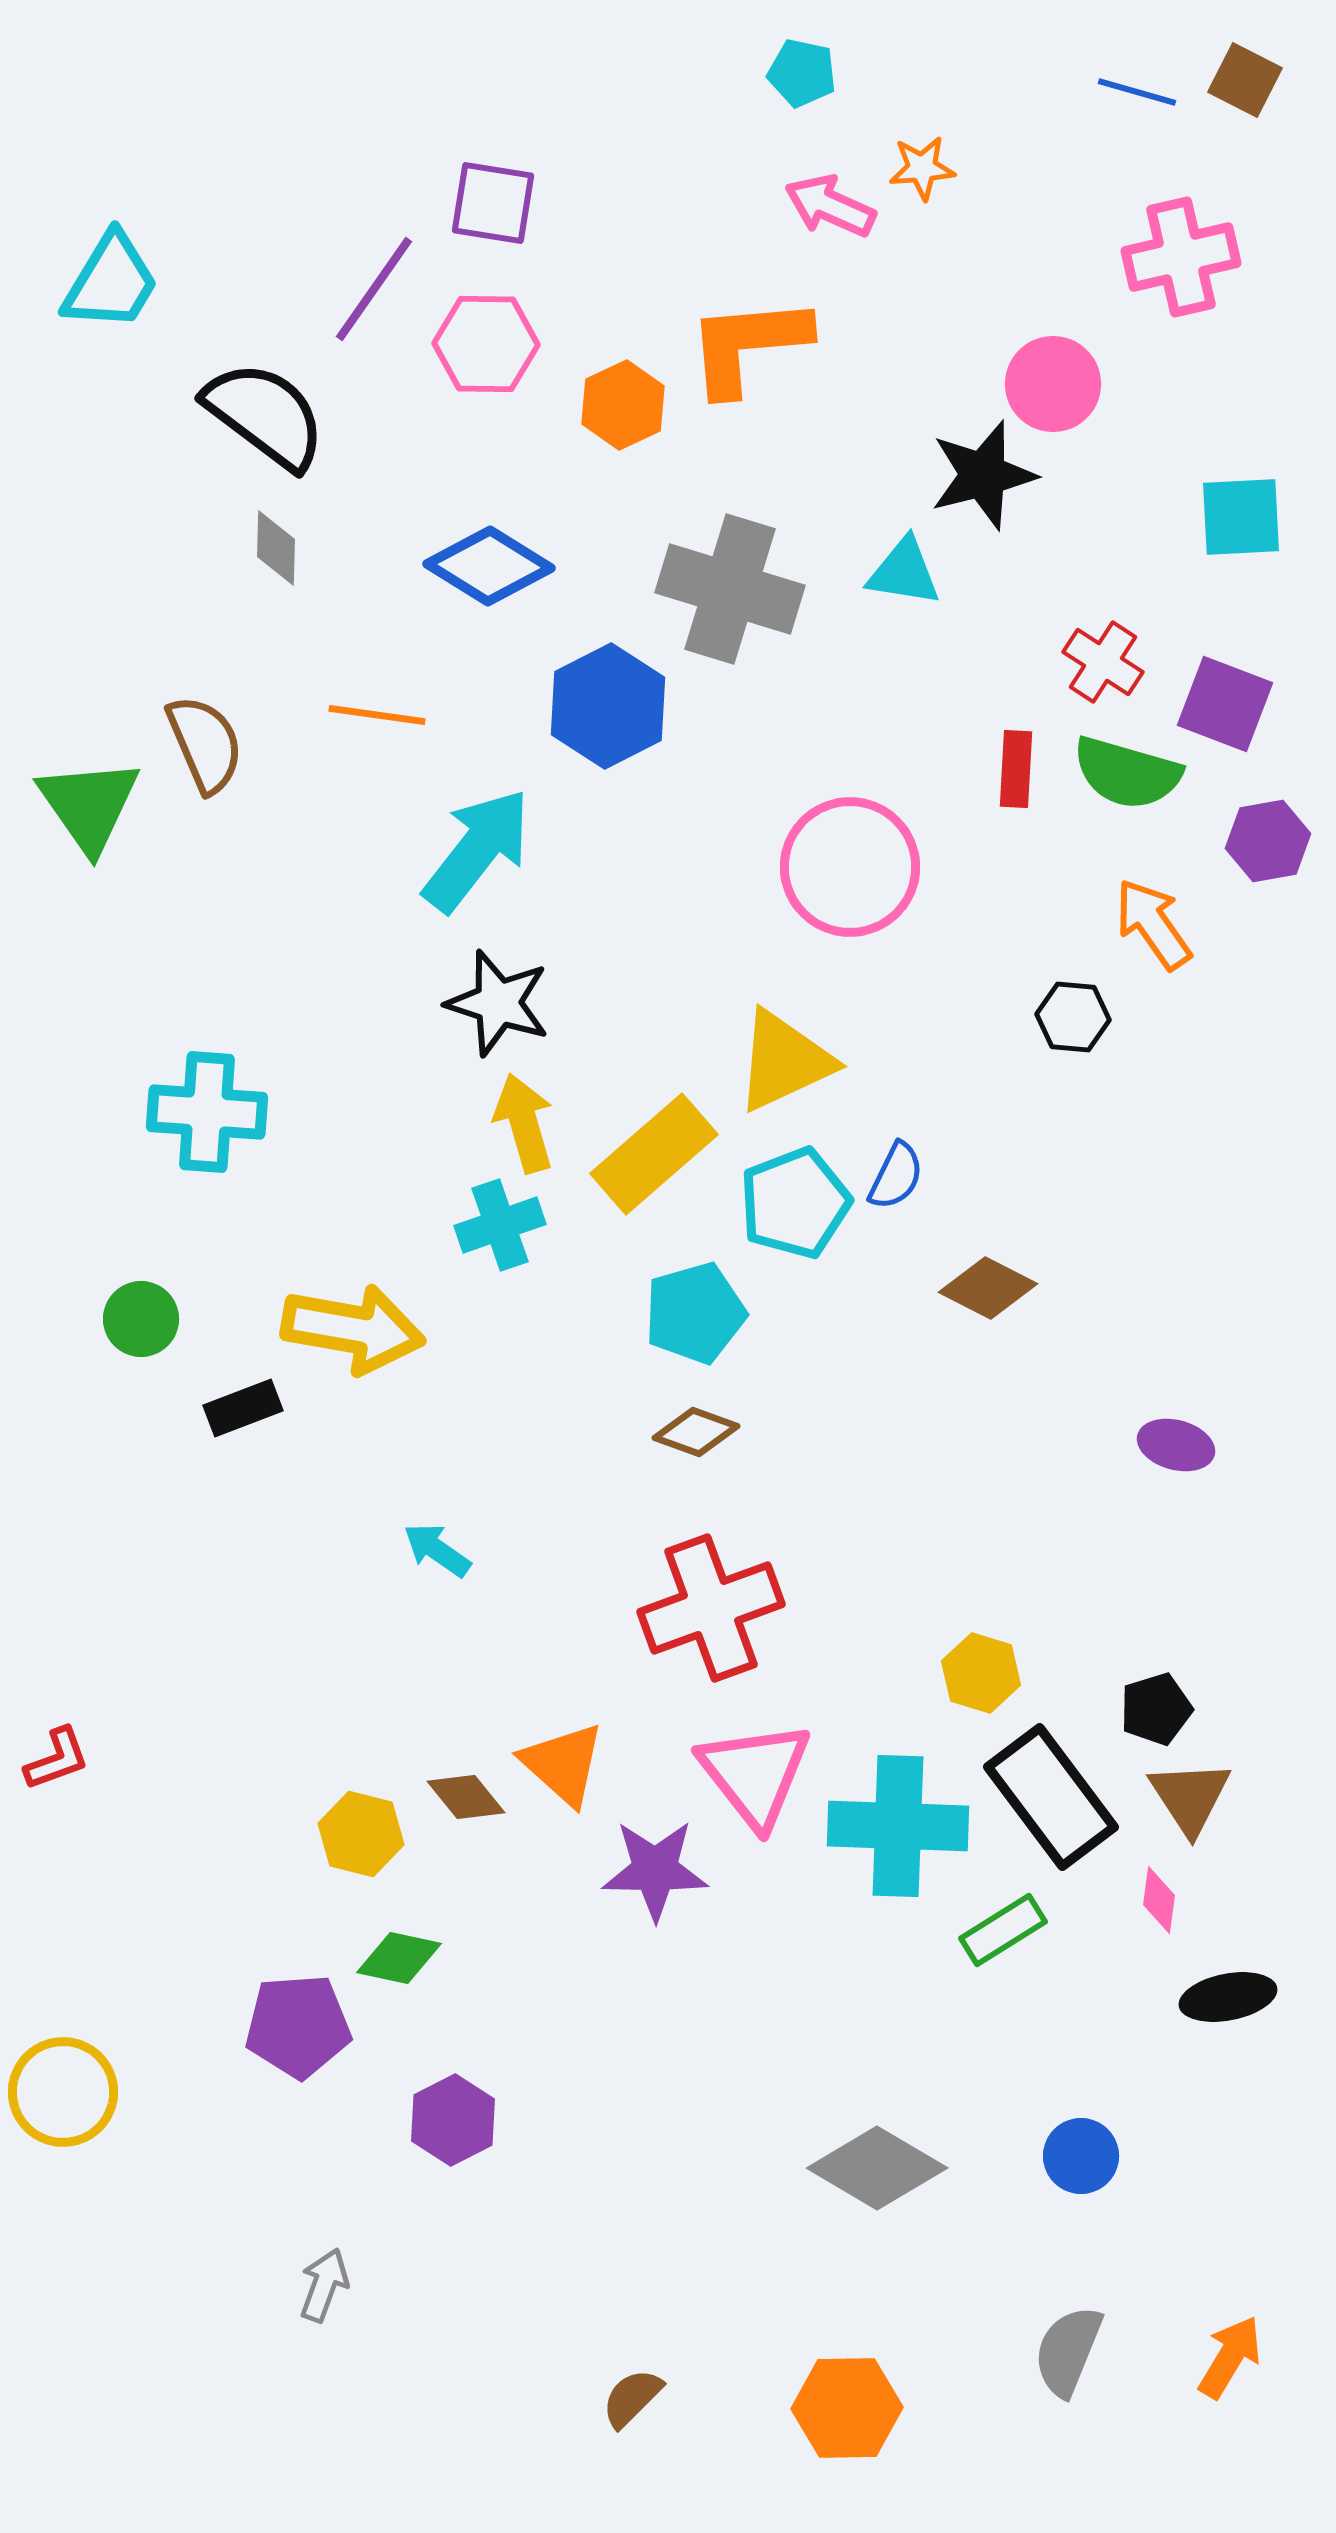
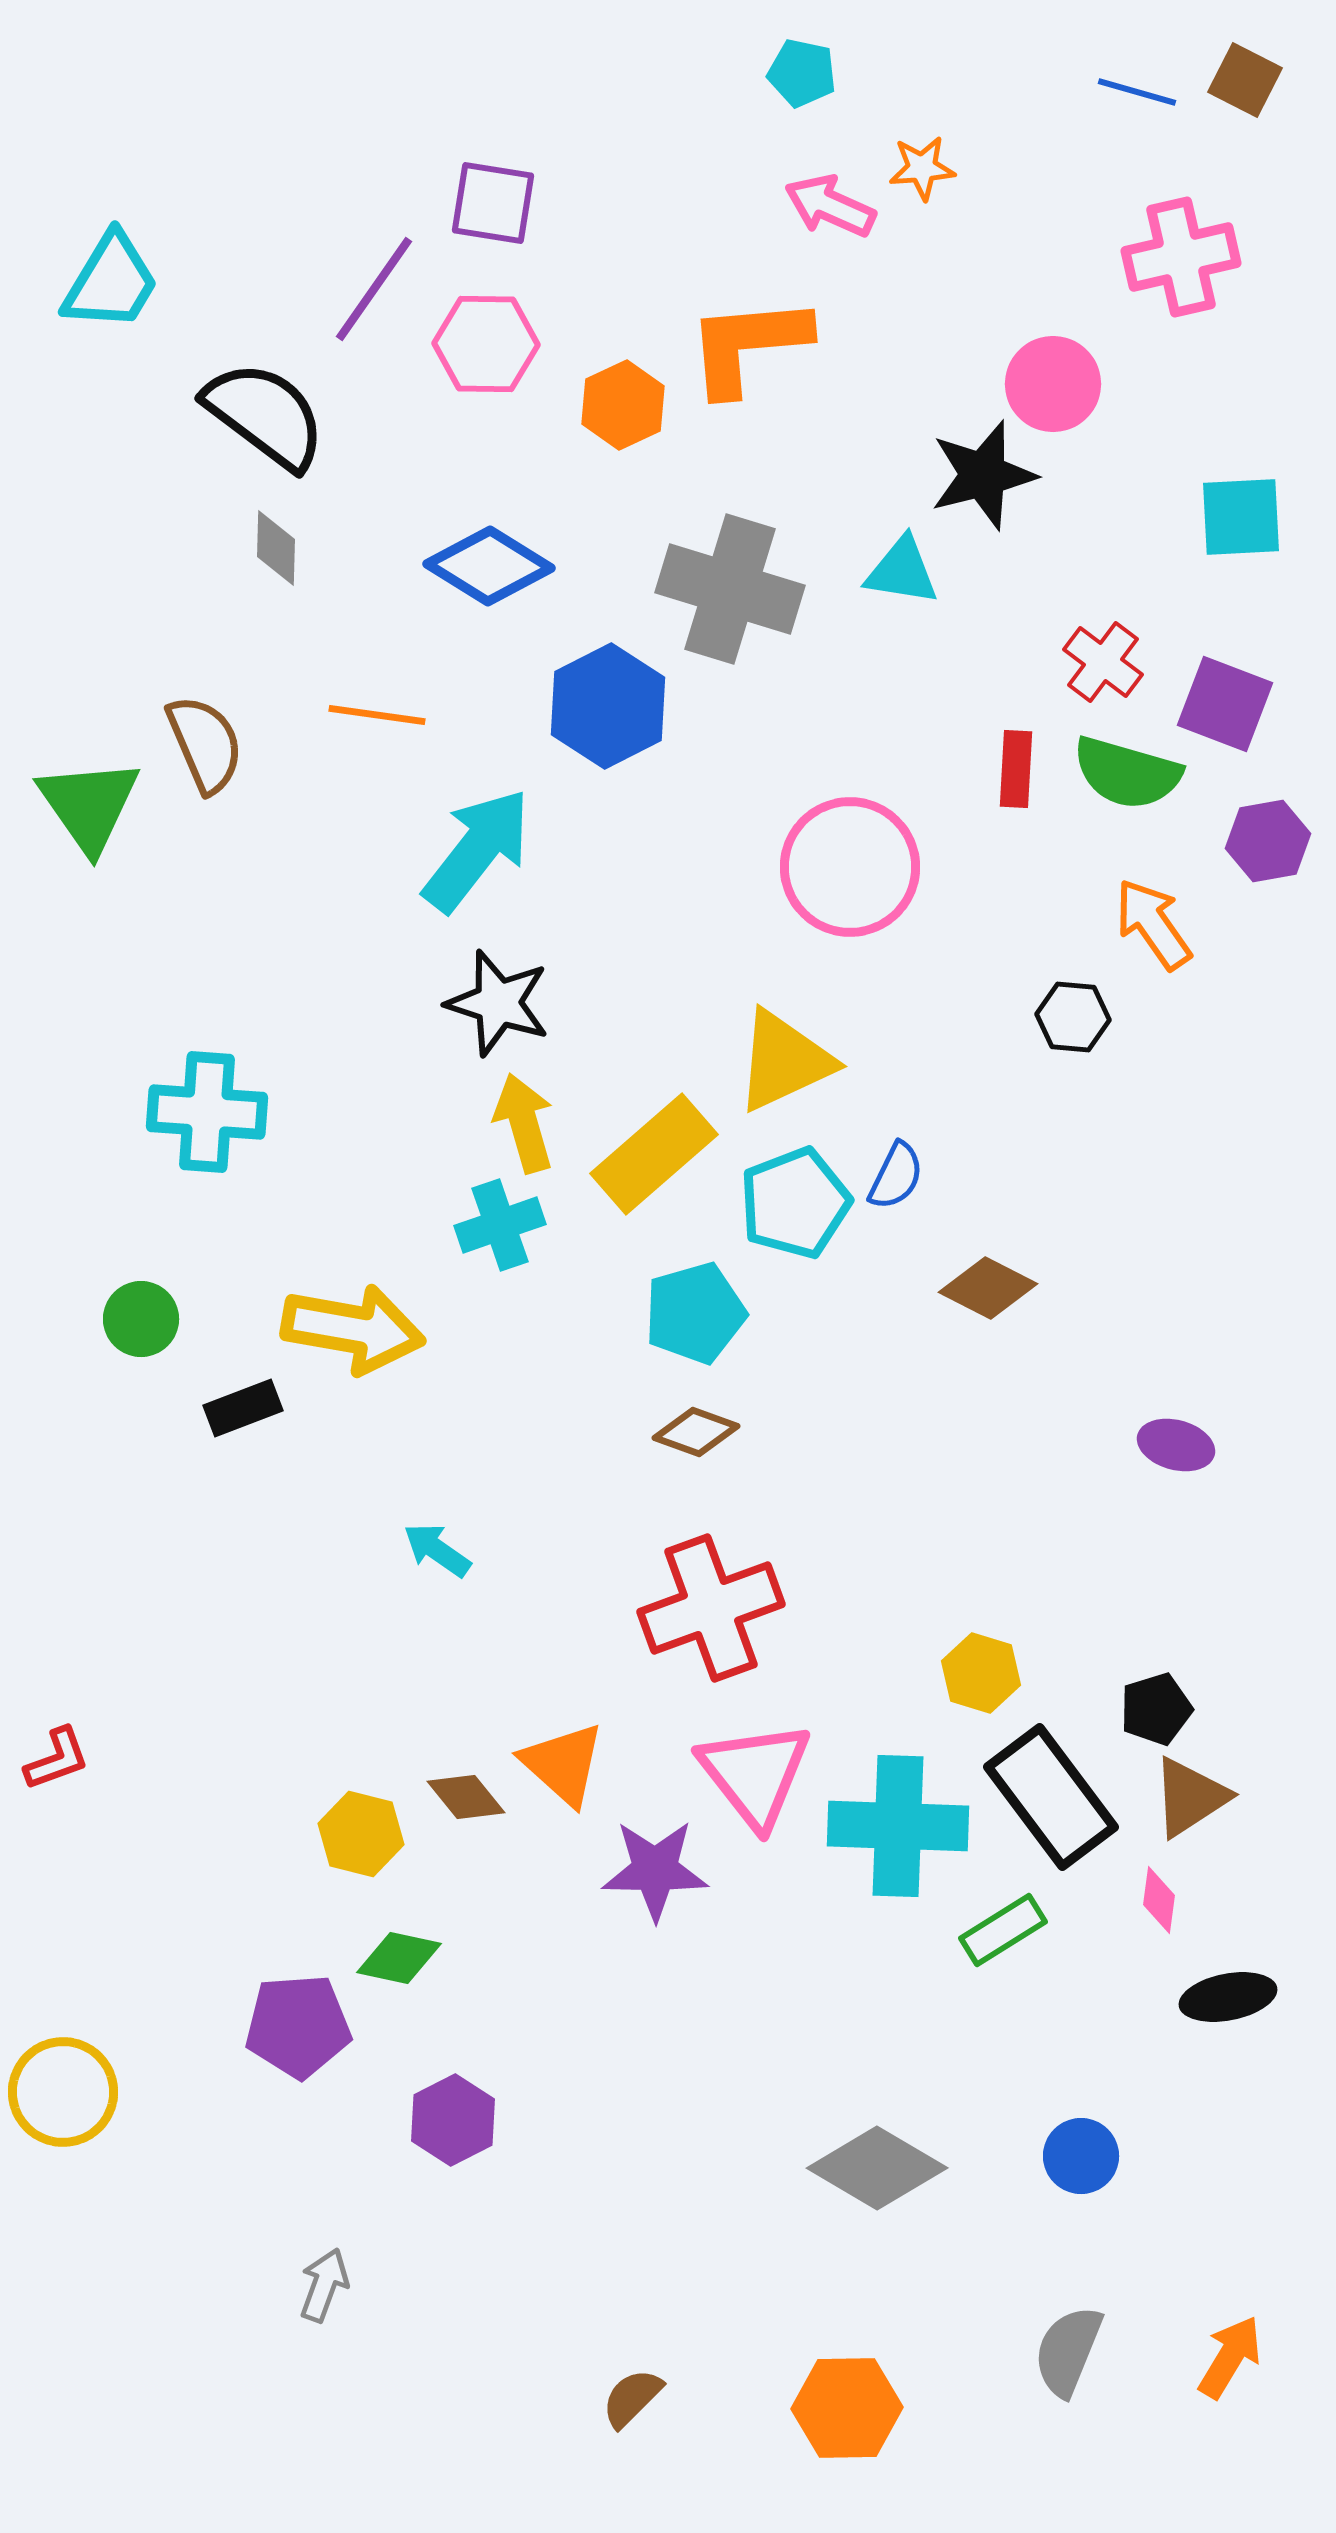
cyan triangle at (904, 572): moved 2 px left, 1 px up
red cross at (1103, 662): rotated 4 degrees clockwise
brown triangle at (1190, 1797): rotated 30 degrees clockwise
